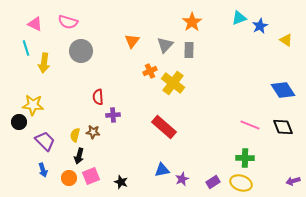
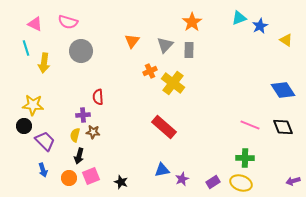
purple cross: moved 30 px left
black circle: moved 5 px right, 4 px down
